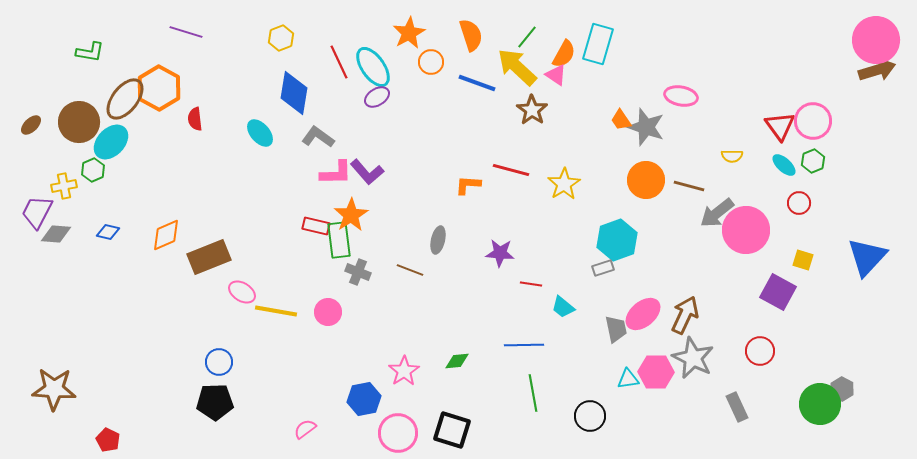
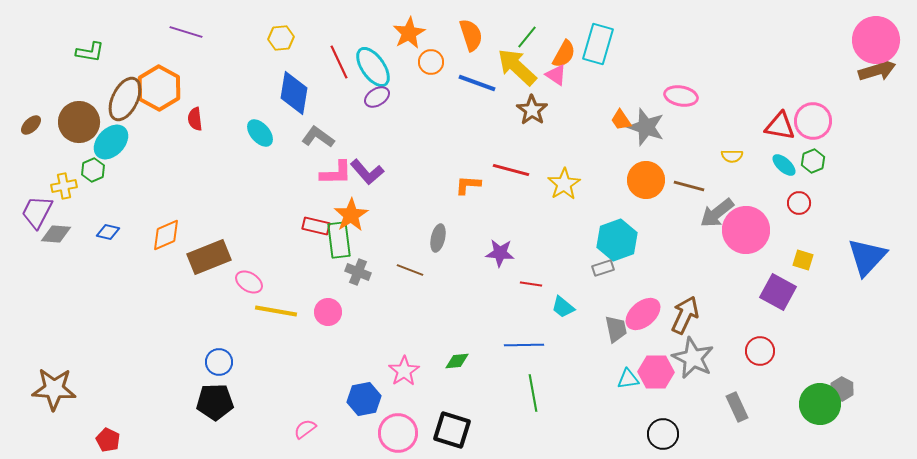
yellow hexagon at (281, 38): rotated 15 degrees clockwise
brown ellipse at (125, 99): rotated 12 degrees counterclockwise
red triangle at (780, 126): rotated 44 degrees counterclockwise
gray ellipse at (438, 240): moved 2 px up
pink ellipse at (242, 292): moved 7 px right, 10 px up
black circle at (590, 416): moved 73 px right, 18 px down
